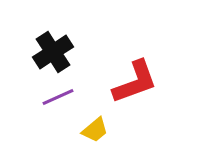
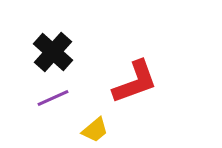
black cross: rotated 15 degrees counterclockwise
purple line: moved 5 px left, 1 px down
